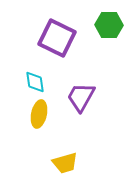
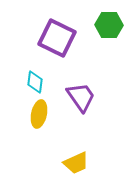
cyan diamond: rotated 15 degrees clockwise
purple trapezoid: rotated 116 degrees clockwise
yellow trapezoid: moved 11 px right; rotated 8 degrees counterclockwise
